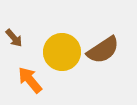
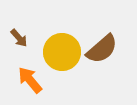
brown arrow: moved 5 px right
brown semicircle: moved 1 px left, 1 px up; rotated 8 degrees counterclockwise
